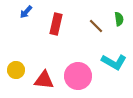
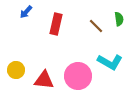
cyan L-shape: moved 4 px left
